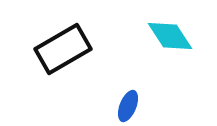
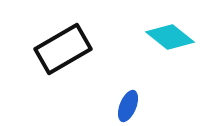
cyan diamond: moved 1 px down; rotated 18 degrees counterclockwise
